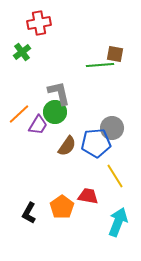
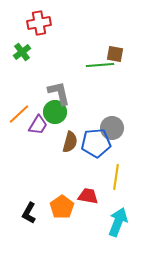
brown semicircle: moved 3 px right, 4 px up; rotated 20 degrees counterclockwise
yellow line: moved 1 px right, 1 px down; rotated 40 degrees clockwise
